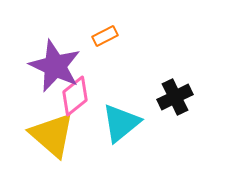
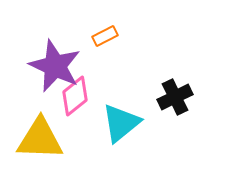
yellow triangle: moved 12 px left, 4 px down; rotated 39 degrees counterclockwise
